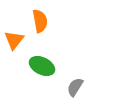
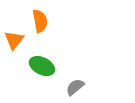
gray semicircle: rotated 18 degrees clockwise
